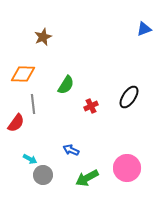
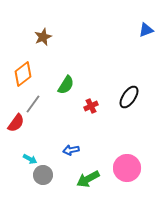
blue triangle: moved 2 px right, 1 px down
orange diamond: rotated 40 degrees counterclockwise
gray line: rotated 42 degrees clockwise
blue arrow: rotated 35 degrees counterclockwise
green arrow: moved 1 px right, 1 px down
